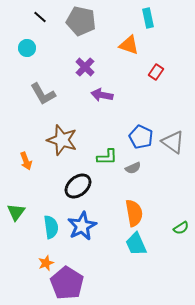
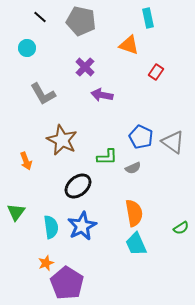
brown star: rotated 8 degrees clockwise
